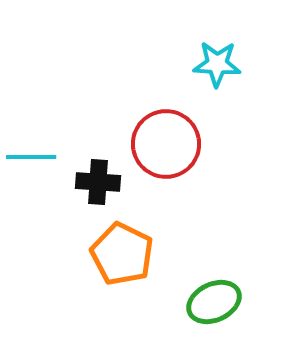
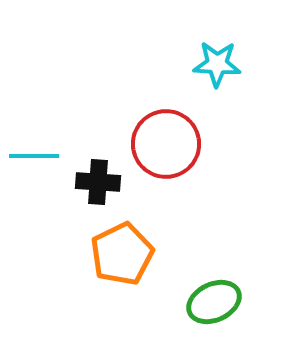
cyan line: moved 3 px right, 1 px up
orange pentagon: rotated 20 degrees clockwise
